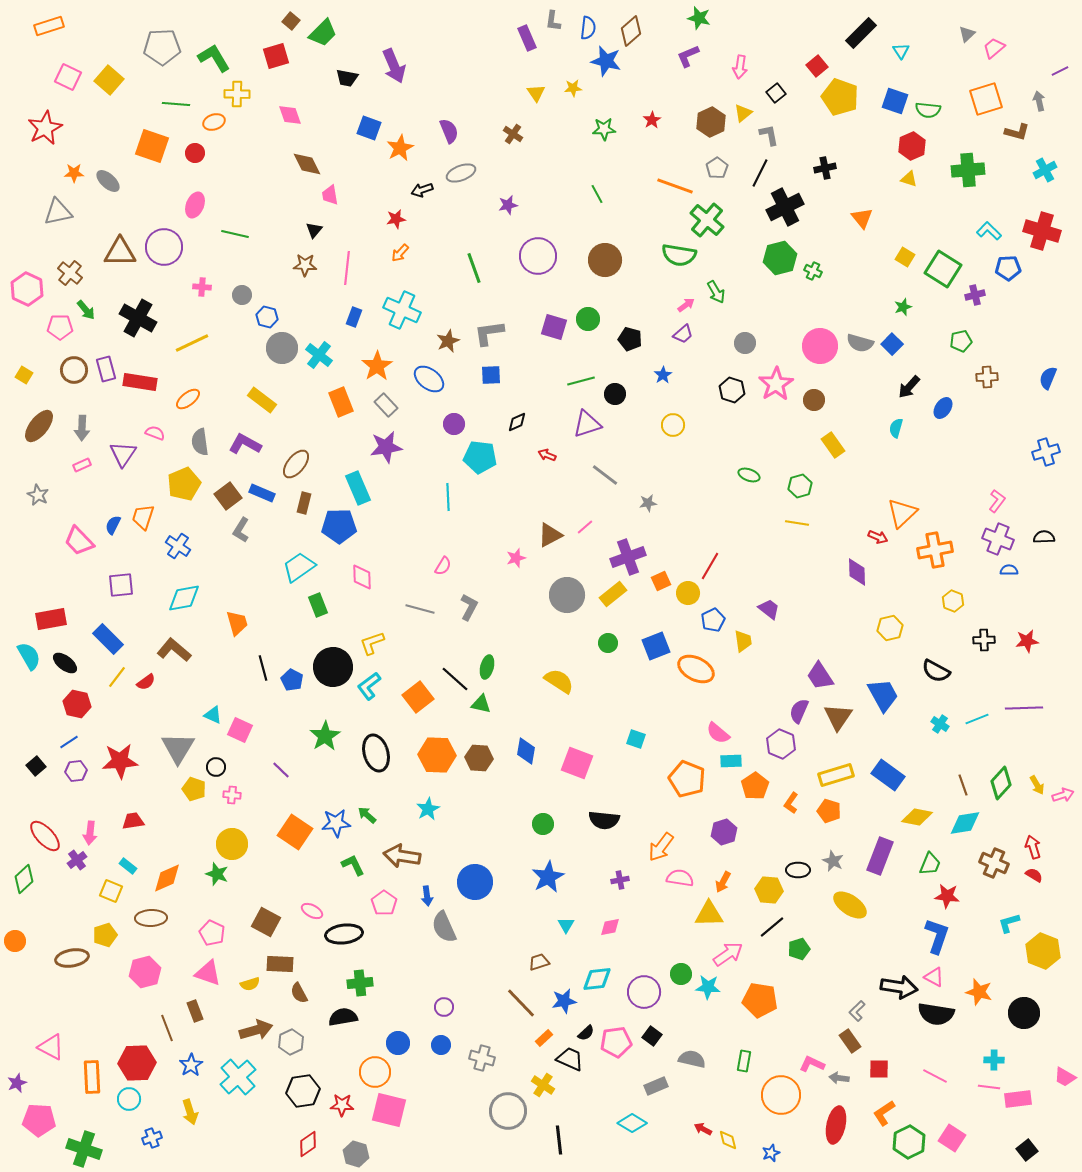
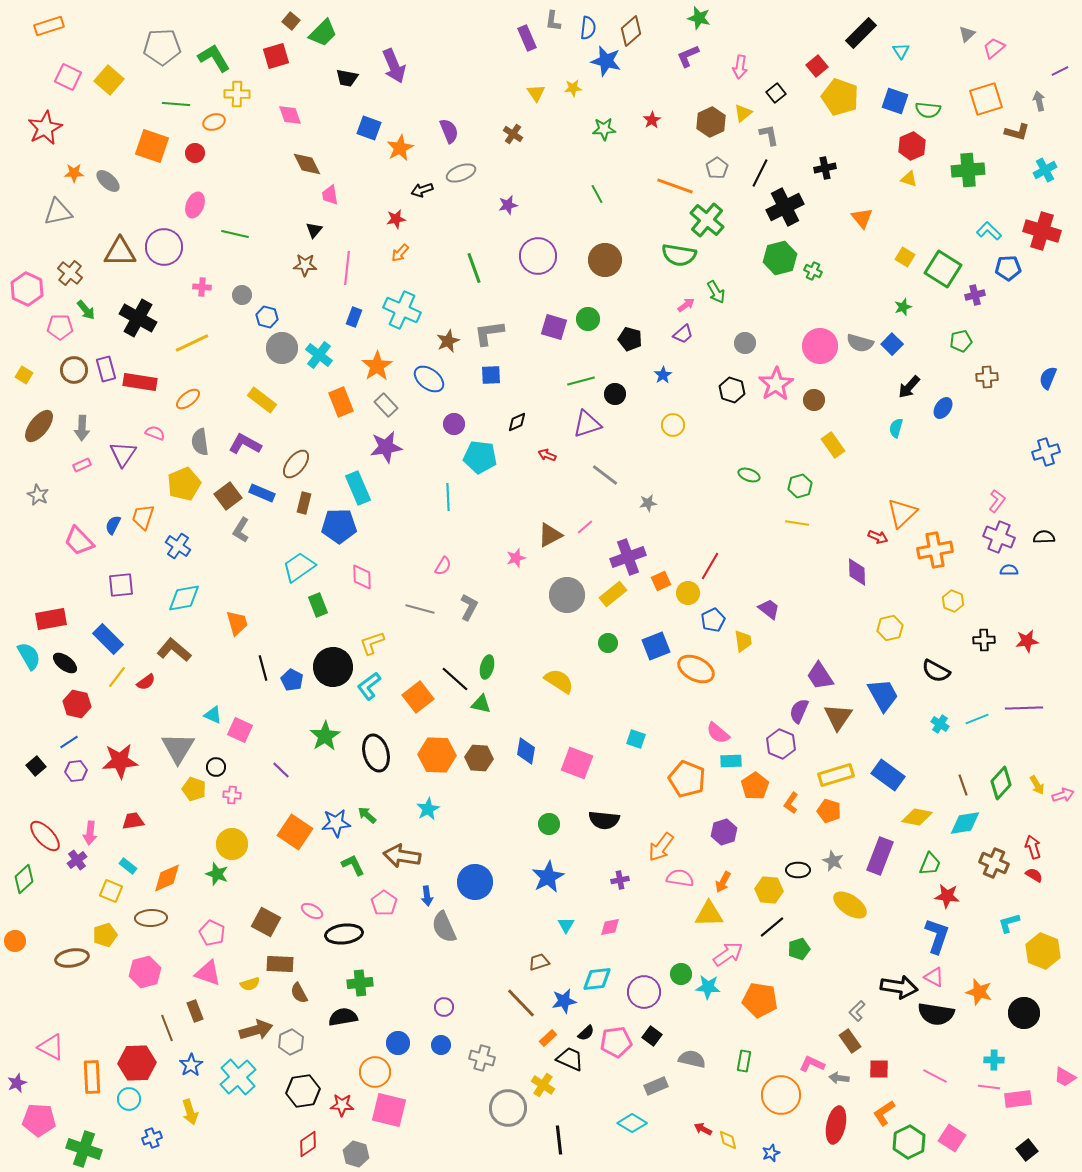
purple cross at (998, 539): moved 1 px right, 2 px up
green circle at (543, 824): moved 6 px right
orange rectangle at (544, 1038): moved 4 px right
gray circle at (508, 1111): moved 3 px up
